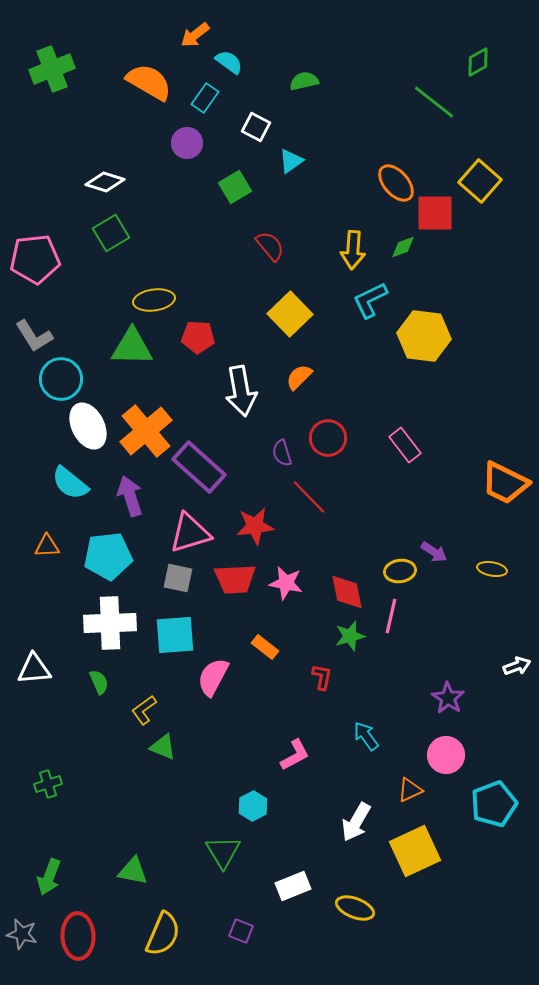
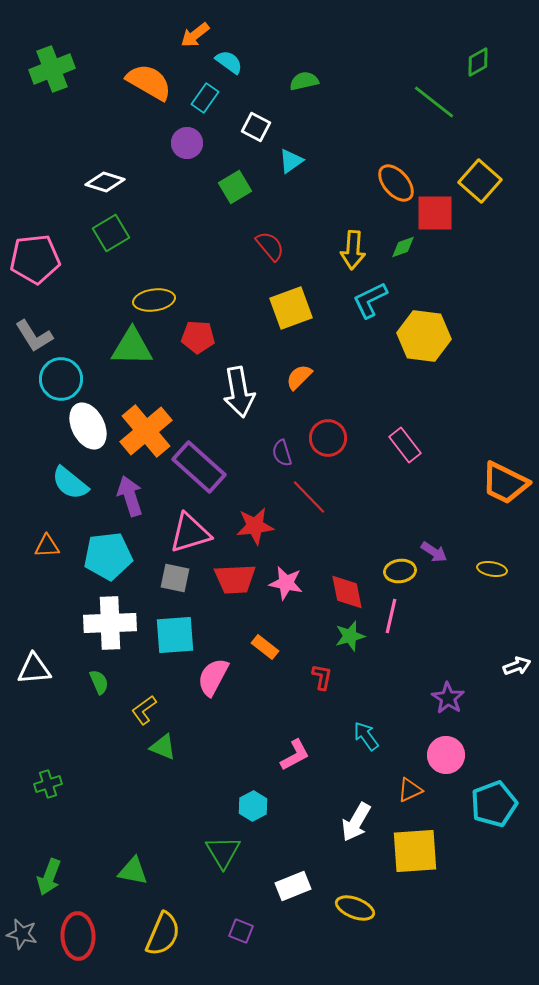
yellow square at (290, 314): moved 1 px right, 6 px up; rotated 24 degrees clockwise
white arrow at (241, 391): moved 2 px left, 1 px down
gray square at (178, 578): moved 3 px left
yellow square at (415, 851): rotated 21 degrees clockwise
